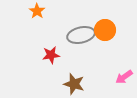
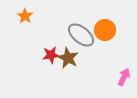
orange star: moved 12 px left, 5 px down
gray ellipse: rotated 52 degrees clockwise
pink arrow: rotated 150 degrees clockwise
brown star: moved 6 px left, 26 px up; rotated 10 degrees clockwise
